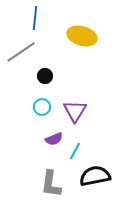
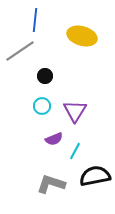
blue line: moved 2 px down
gray line: moved 1 px left, 1 px up
cyan circle: moved 1 px up
gray L-shape: rotated 100 degrees clockwise
